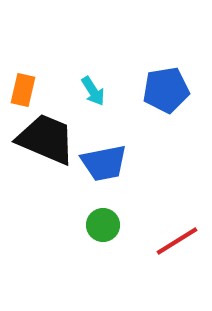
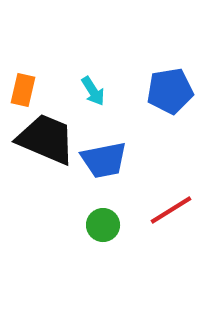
blue pentagon: moved 4 px right, 1 px down
blue trapezoid: moved 3 px up
red line: moved 6 px left, 31 px up
